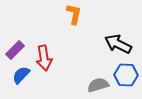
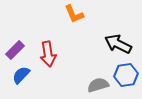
orange L-shape: rotated 145 degrees clockwise
red arrow: moved 4 px right, 4 px up
blue hexagon: rotated 10 degrees counterclockwise
